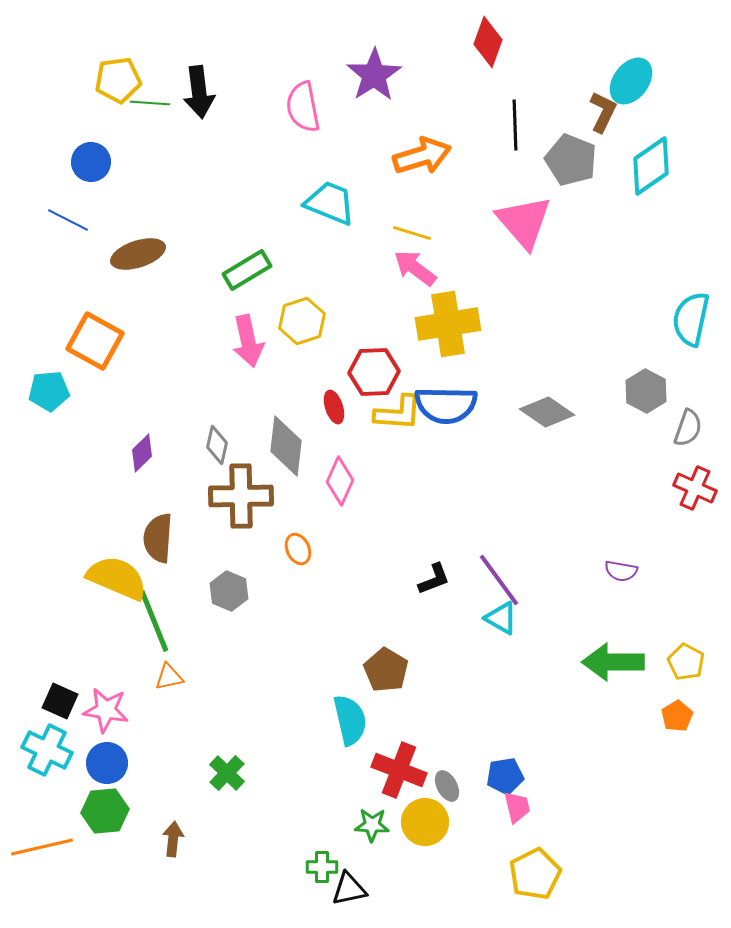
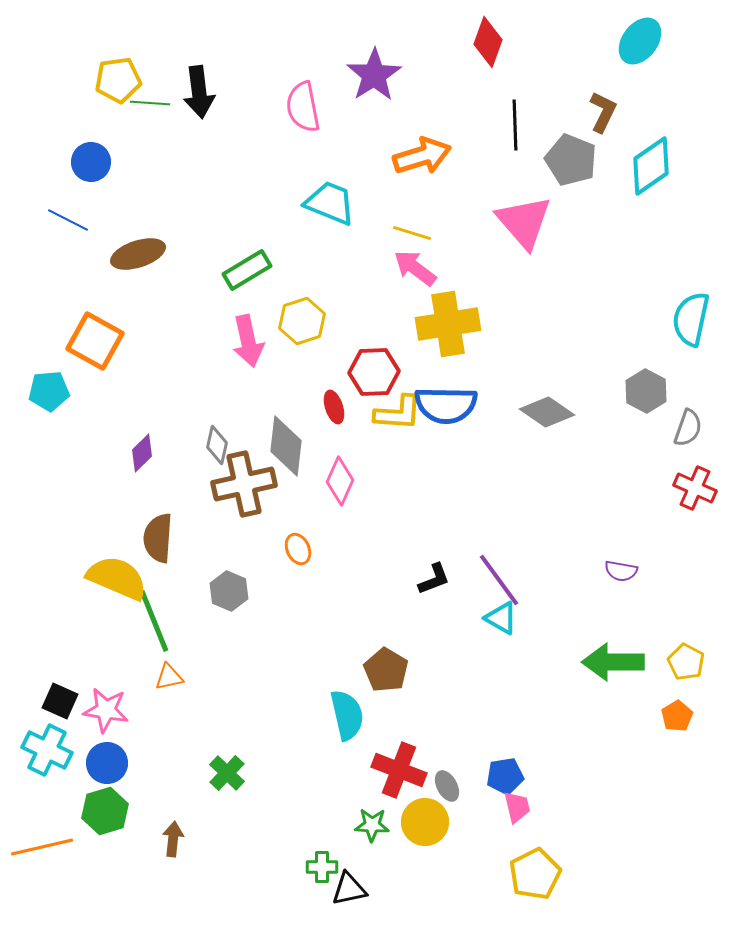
cyan ellipse at (631, 81): moved 9 px right, 40 px up
brown cross at (241, 496): moved 3 px right, 12 px up; rotated 12 degrees counterclockwise
cyan semicircle at (350, 720): moved 3 px left, 5 px up
green hexagon at (105, 811): rotated 12 degrees counterclockwise
